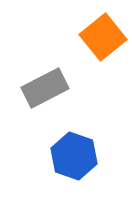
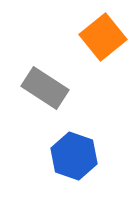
gray rectangle: rotated 60 degrees clockwise
